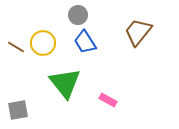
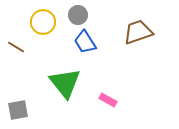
brown trapezoid: rotated 32 degrees clockwise
yellow circle: moved 21 px up
